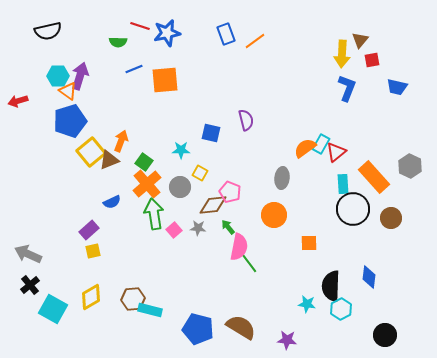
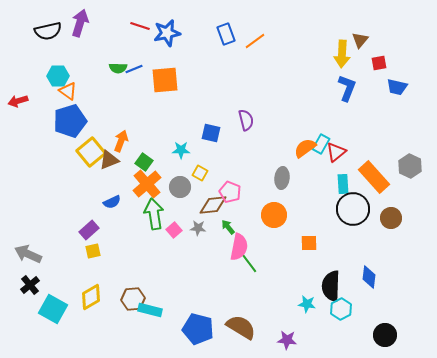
green semicircle at (118, 42): moved 26 px down
red square at (372, 60): moved 7 px right, 3 px down
purple arrow at (80, 76): moved 53 px up
